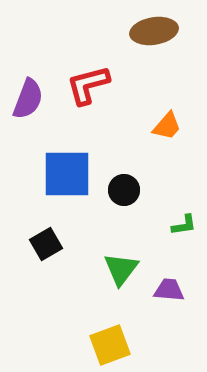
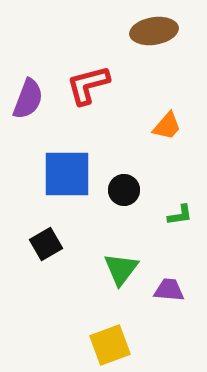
green L-shape: moved 4 px left, 10 px up
